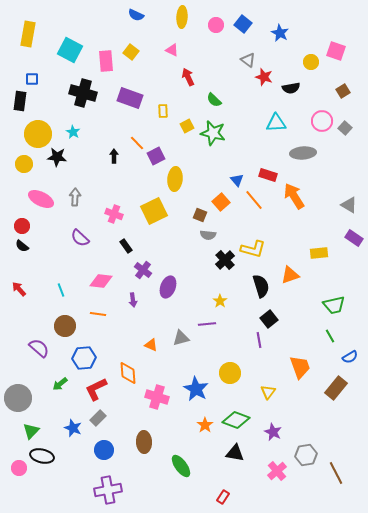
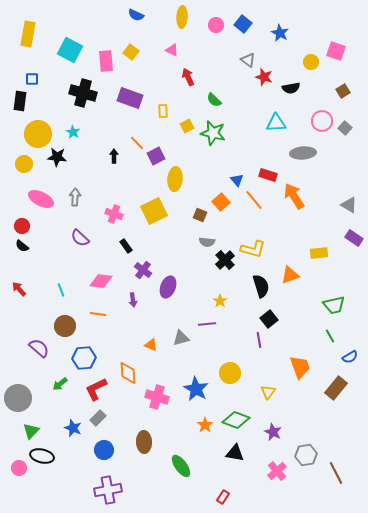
gray semicircle at (208, 235): moved 1 px left, 7 px down
